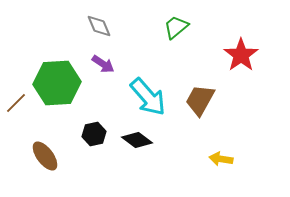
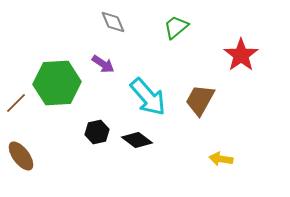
gray diamond: moved 14 px right, 4 px up
black hexagon: moved 3 px right, 2 px up
brown ellipse: moved 24 px left
